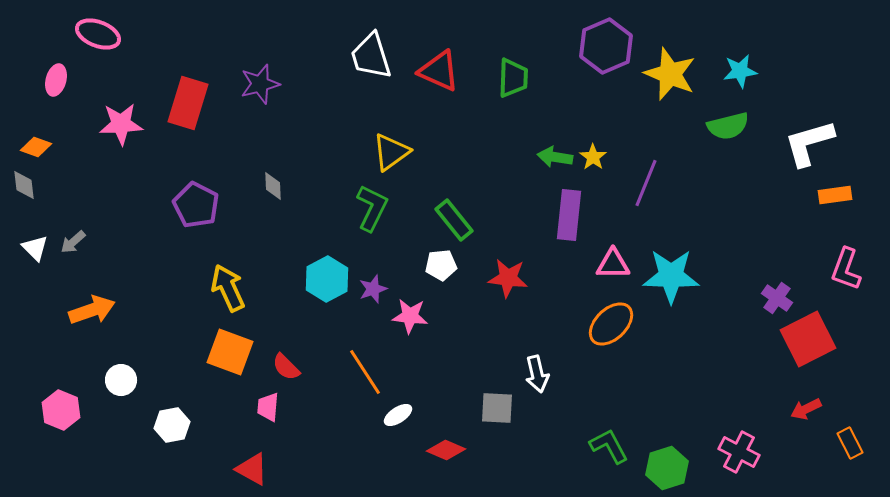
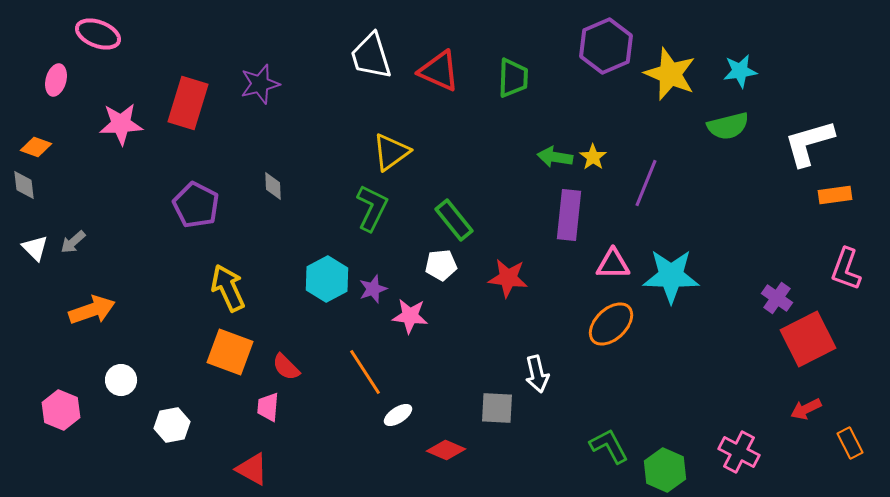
green hexagon at (667, 468): moved 2 px left, 2 px down; rotated 18 degrees counterclockwise
